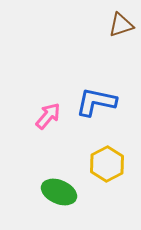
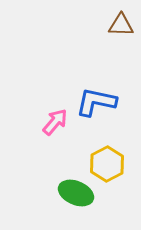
brown triangle: rotated 20 degrees clockwise
pink arrow: moved 7 px right, 6 px down
green ellipse: moved 17 px right, 1 px down
